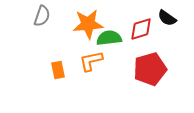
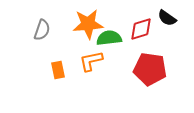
gray semicircle: moved 14 px down
red pentagon: rotated 24 degrees clockwise
